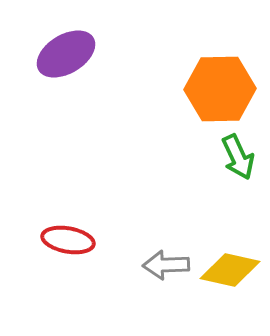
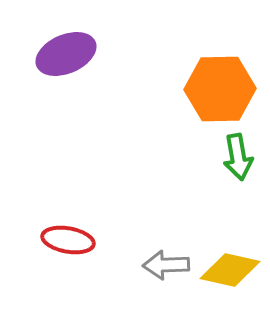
purple ellipse: rotated 8 degrees clockwise
green arrow: rotated 15 degrees clockwise
